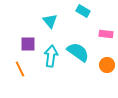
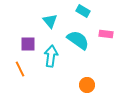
cyan semicircle: moved 12 px up
orange circle: moved 20 px left, 20 px down
